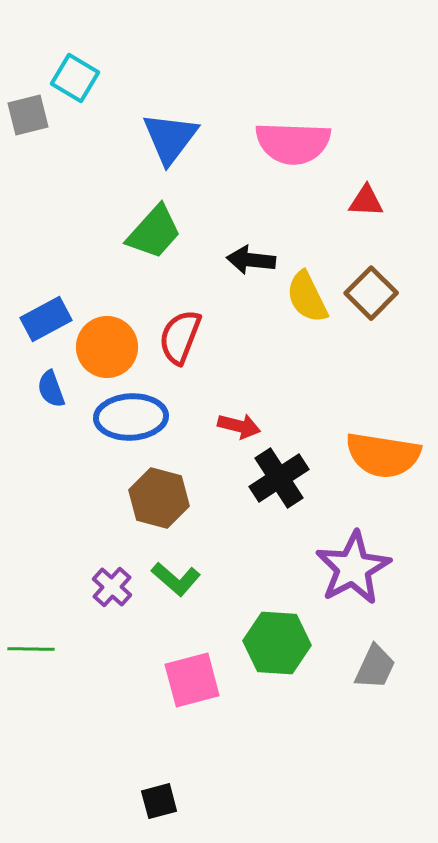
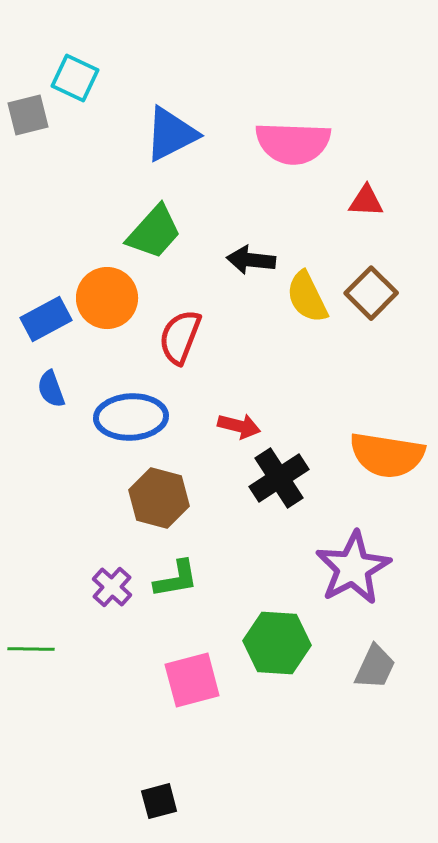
cyan square: rotated 6 degrees counterclockwise
blue triangle: moved 1 px right, 4 px up; rotated 26 degrees clockwise
orange circle: moved 49 px up
orange semicircle: moved 4 px right
green L-shape: rotated 51 degrees counterclockwise
